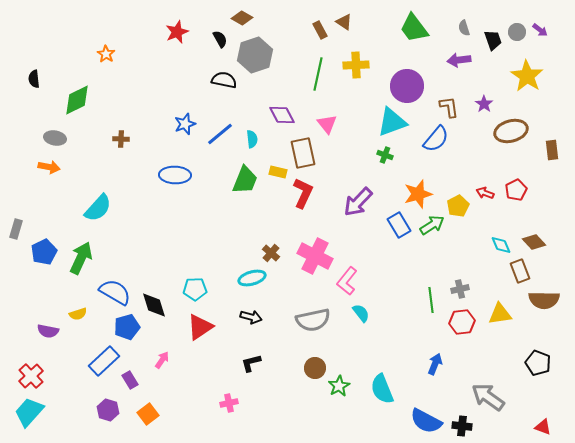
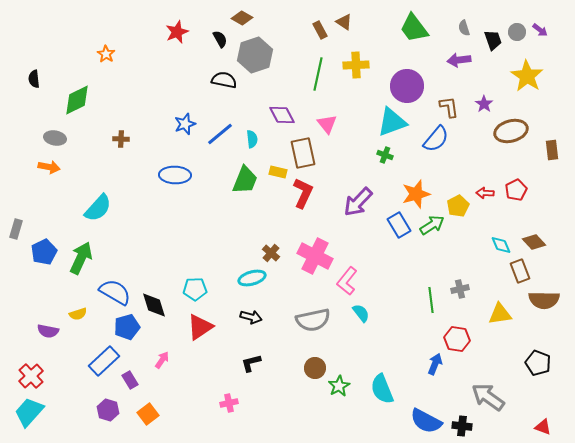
red arrow at (485, 193): rotated 18 degrees counterclockwise
orange star at (418, 194): moved 2 px left
red hexagon at (462, 322): moved 5 px left, 17 px down; rotated 15 degrees clockwise
